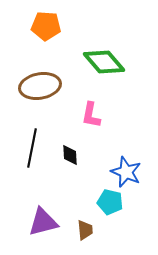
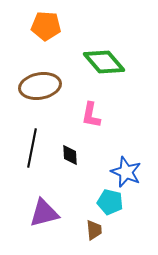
purple triangle: moved 1 px right, 9 px up
brown trapezoid: moved 9 px right
